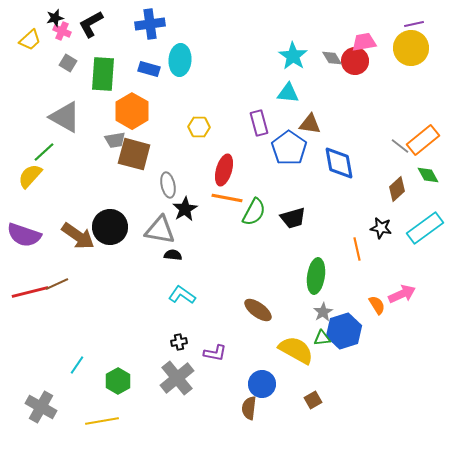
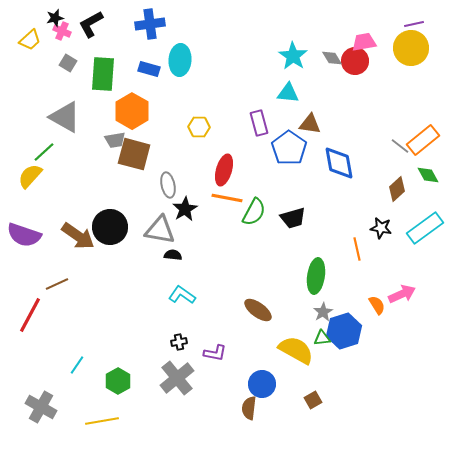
red line at (30, 292): moved 23 px down; rotated 48 degrees counterclockwise
